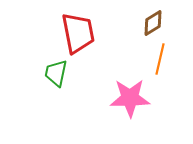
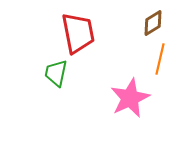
pink star: rotated 24 degrees counterclockwise
